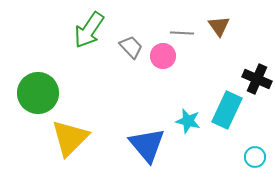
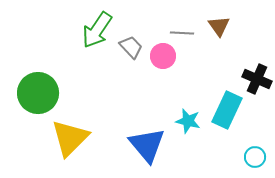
green arrow: moved 8 px right
